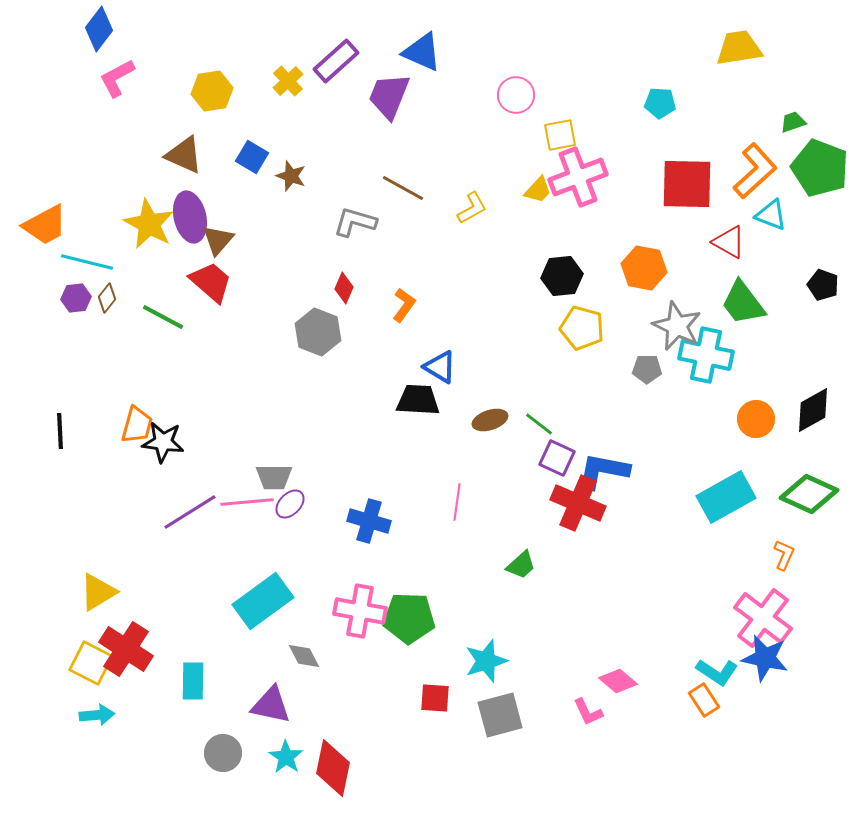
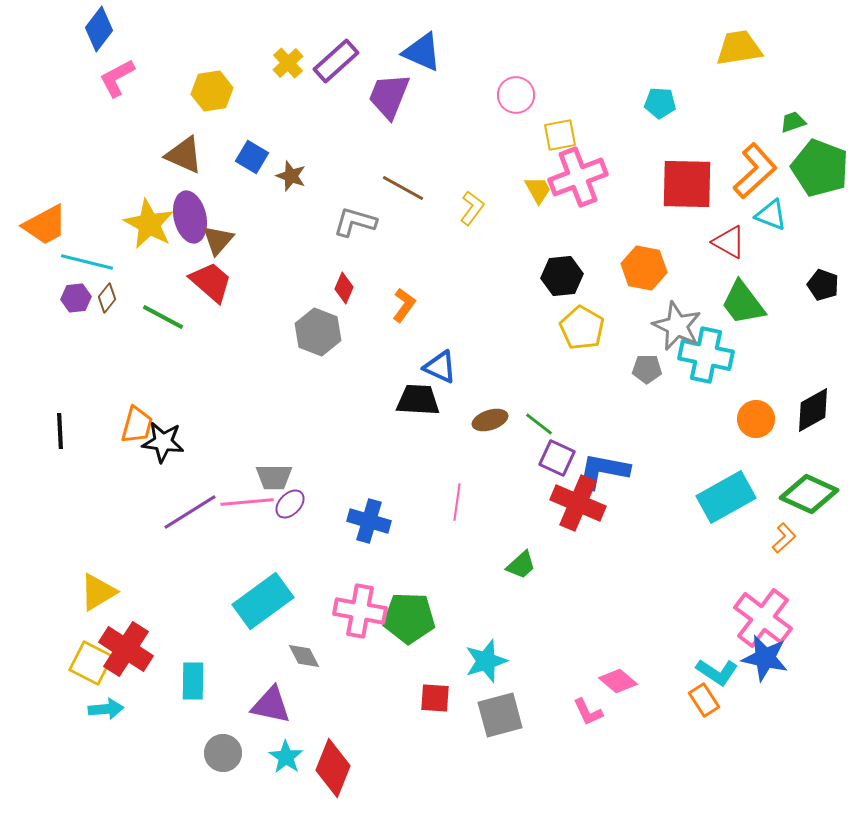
yellow cross at (288, 81): moved 18 px up
yellow trapezoid at (538, 190): rotated 72 degrees counterclockwise
yellow L-shape at (472, 208): rotated 24 degrees counterclockwise
yellow pentagon at (582, 328): rotated 15 degrees clockwise
blue triangle at (440, 367): rotated 6 degrees counterclockwise
orange L-shape at (784, 555): moved 17 px up; rotated 24 degrees clockwise
cyan arrow at (97, 715): moved 9 px right, 6 px up
red diamond at (333, 768): rotated 10 degrees clockwise
